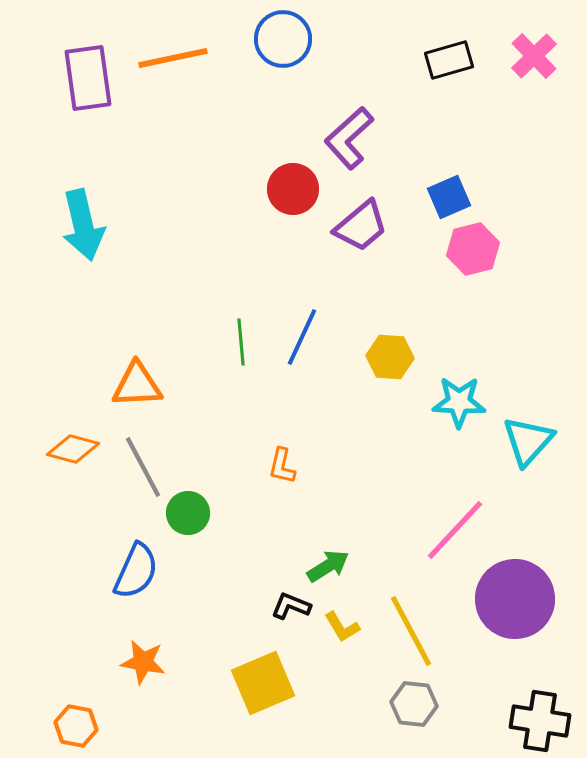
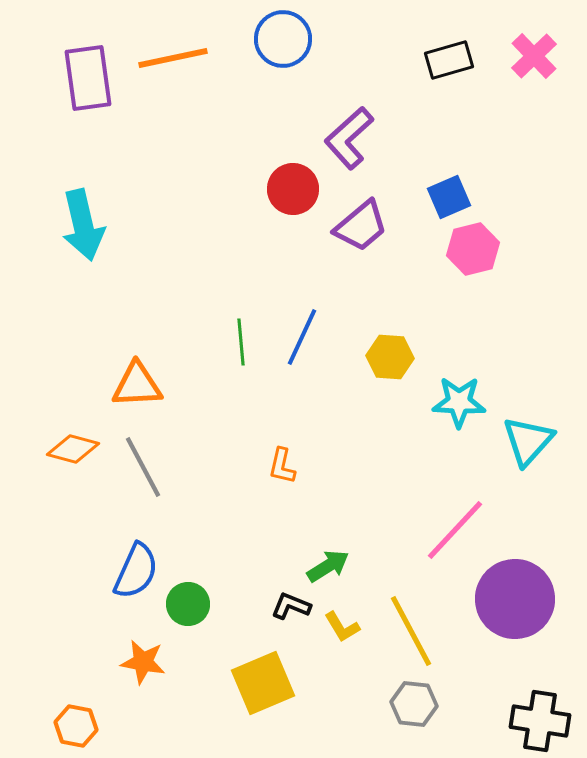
green circle: moved 91 px down
